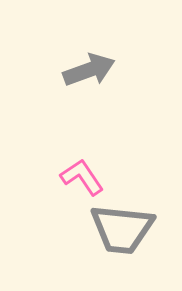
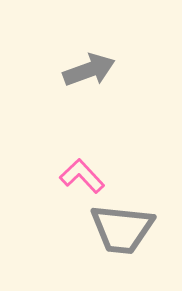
pink L-shape: moved 1 px up; rotated 9 degrees counterclockwise
